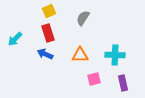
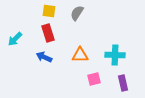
yellow square: rotated 32 degrees clockwise
gray semicircle: moved 6 px left, 5 px up
blue arrow: moved 1 px left, 3 px down
